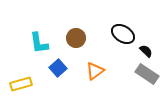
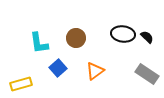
black ellipse: rotated 25 degrees counterclockwise
black semicircle: moved 1 px right, 14 px up
